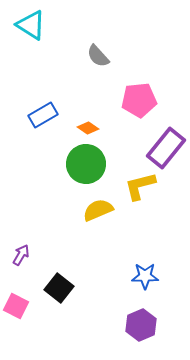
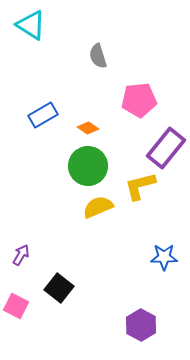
gray semicircle: rotated 25 degrees clockwise
green circle: moved 2 px right, 2 px down
yellow semicircle: moved 3 px up
blue star: moved 19 px right, 19 px up
purple hexagon: rotated 8 degrees counterclockwise
